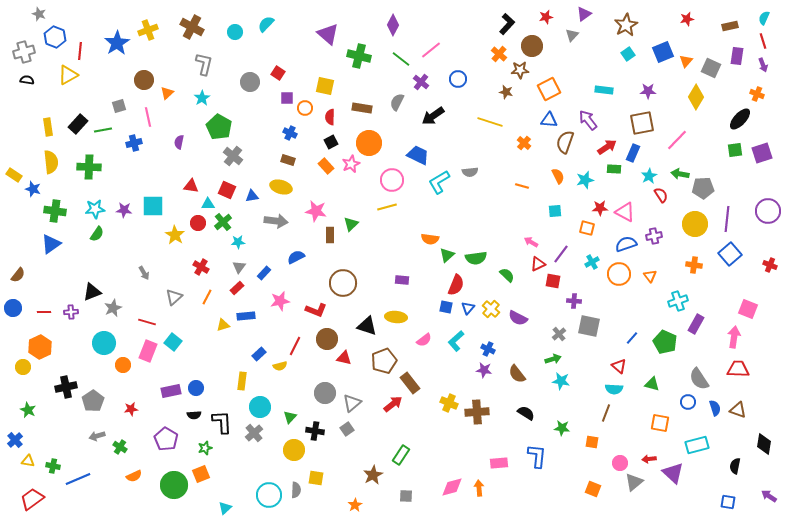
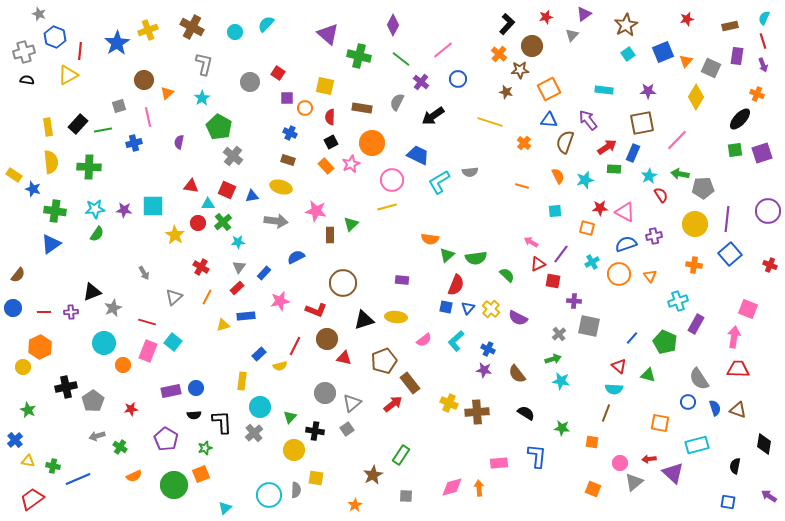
pink line at (431, 50): moved 12 px right
orange circle at (369, 143): moved 3 px right
black triangle at (367, 326): moved 3 px left, 6 px up; rotated 35 degrees counterclockwise
green triangle at (652, 384): moved 4 px left, 9 px up
